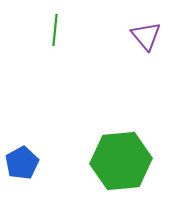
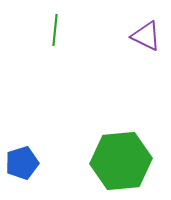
purple triangle: rotated 24 degrees counterclockwise
blue pentagon: rotated 12 degrees clockwise
